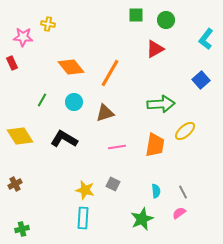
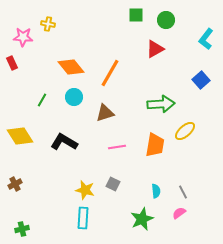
cyan circle: moved 5 px up
black L-shape: moved 3 px down
